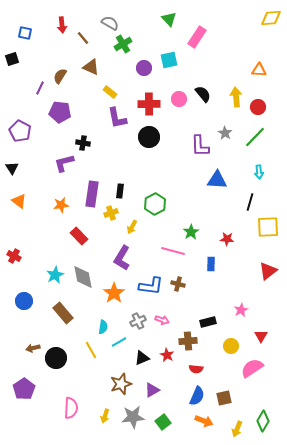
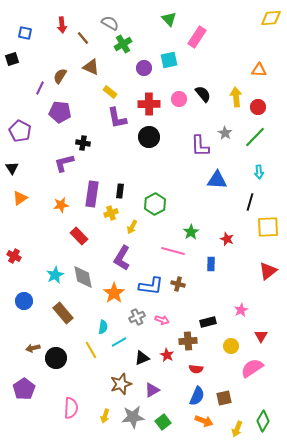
orange triangle at (19, 201): moved 1 px right, 3 px up; rotated 49 degrees clockwise
red star at (227, 239): rotated 16 degrees clockwise
gray cross at (138, 321): moved 1 px left, 4 px up
